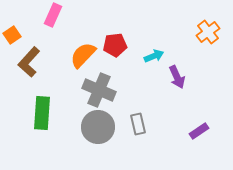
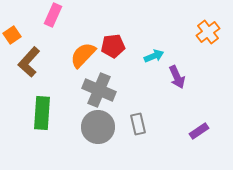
red pentagon: moved 2 px left, 1 px down
